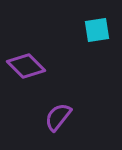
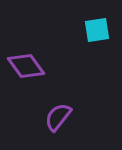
purple diamond: rotated 9 degrees clockwise
